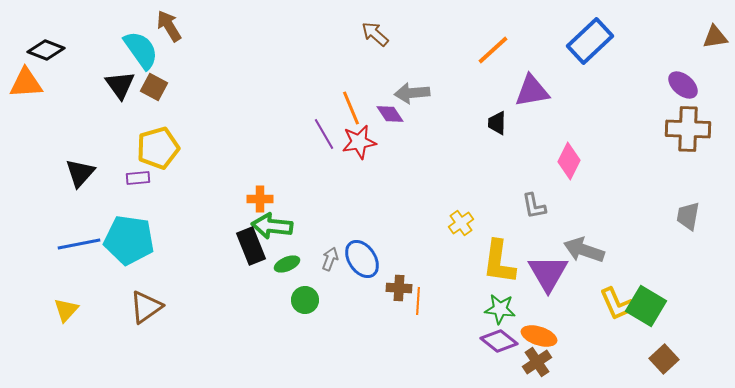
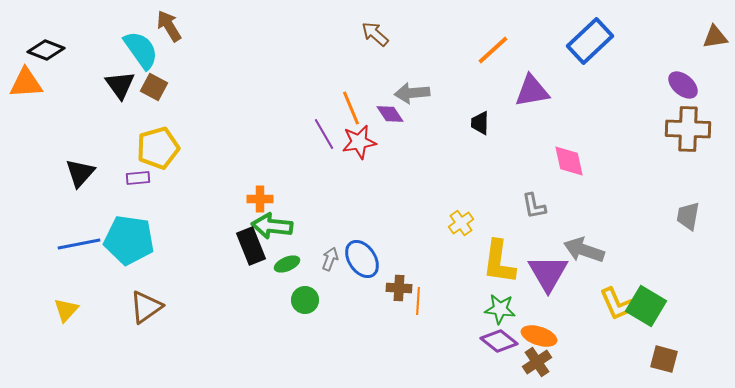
black trapezoid at (497, 123): moved 17 px left
pink diamond at (569, 161): rotated 39 degrees counterclockwise
brown square at (664, 359): rotated 32 degrees counterclockwise
